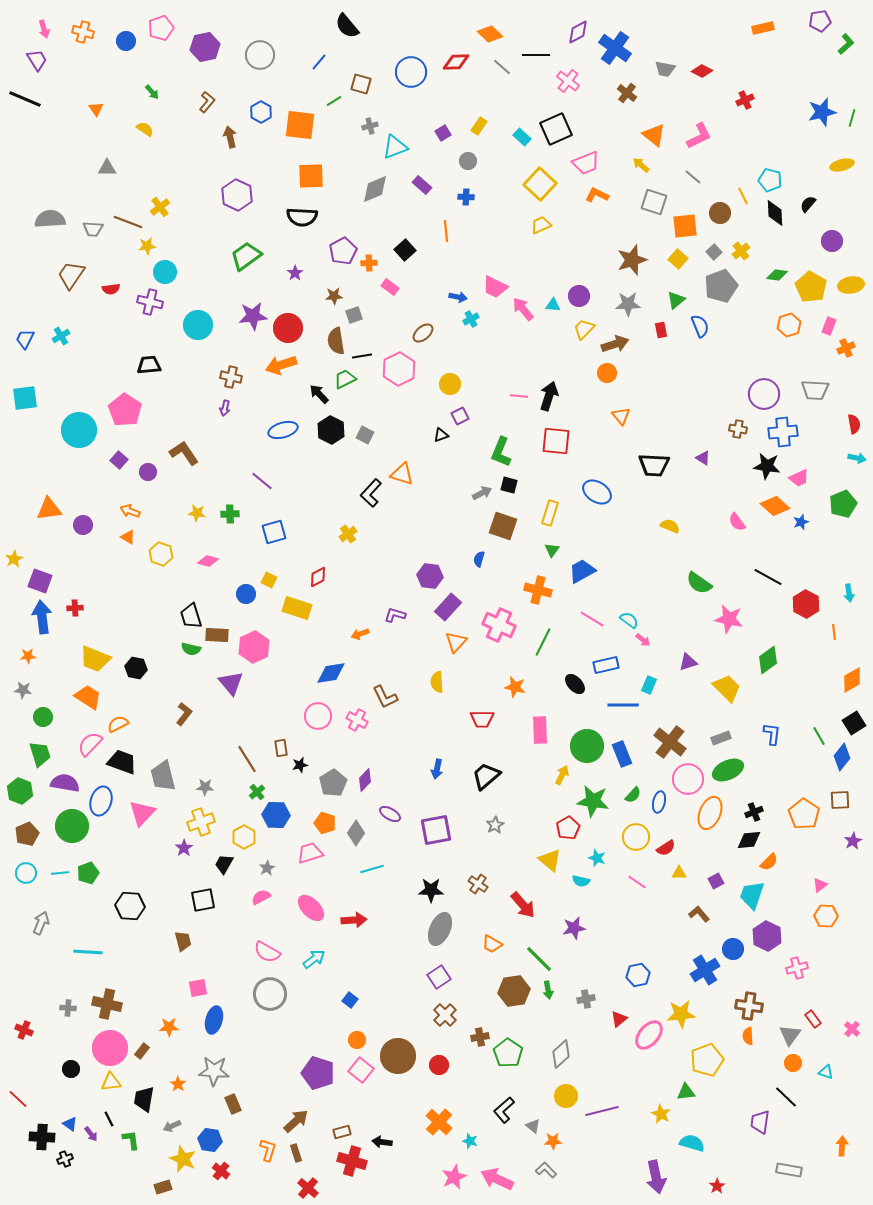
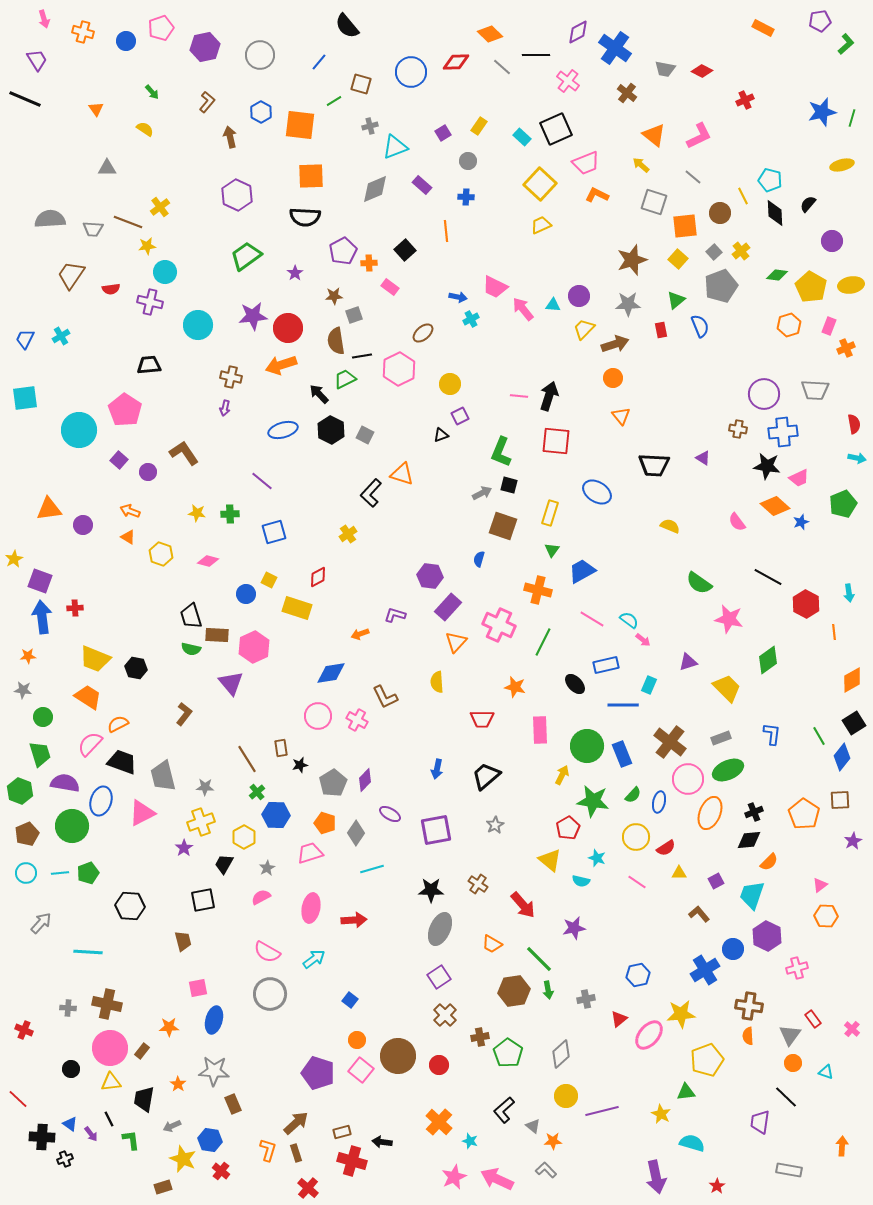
orange rectangle at (763, 28): rotated 40 degrees clockwise
pink arrow at (44, 29): moved 10 px up
black semicircle at (302, 217): moved 3 px right
orange circle at (607, 373): moved 6 px right, 5 px down
pink triangle at (142, 813): rotated 20 degrees clockwise
pink ellipse at (311, 908): rotated 56 degrees clockwise
gray arrow at (41, 923): rotated 20 degrees clockwise
brown arrow at (296, 1121): moved 2 px down
